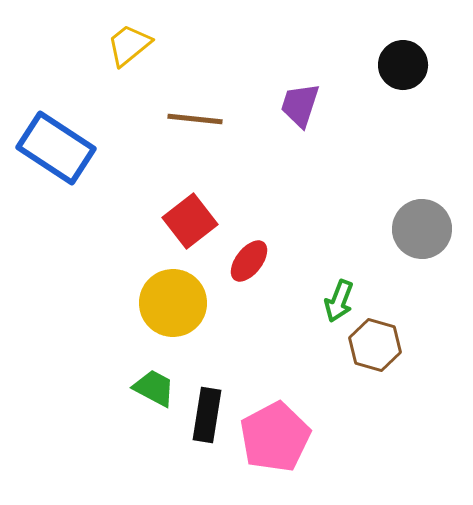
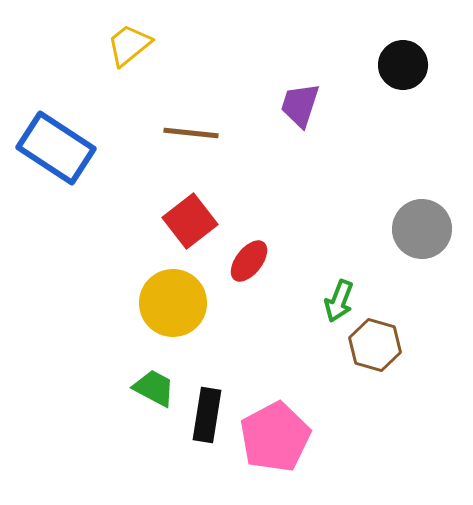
brown line: moved 4 px left, 14 px down
